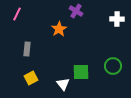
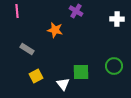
pink line: moved 3 px up; rotated 32 degrees counterclockwise
orange star: moved 4 px left, 1 px down; rotated 28 degrees counterclockwise
gray rectangle: rotated 64 degrees counterclockwise
green circle: moved 1 px right
yellow square: moved 5 px right, 2 px up
